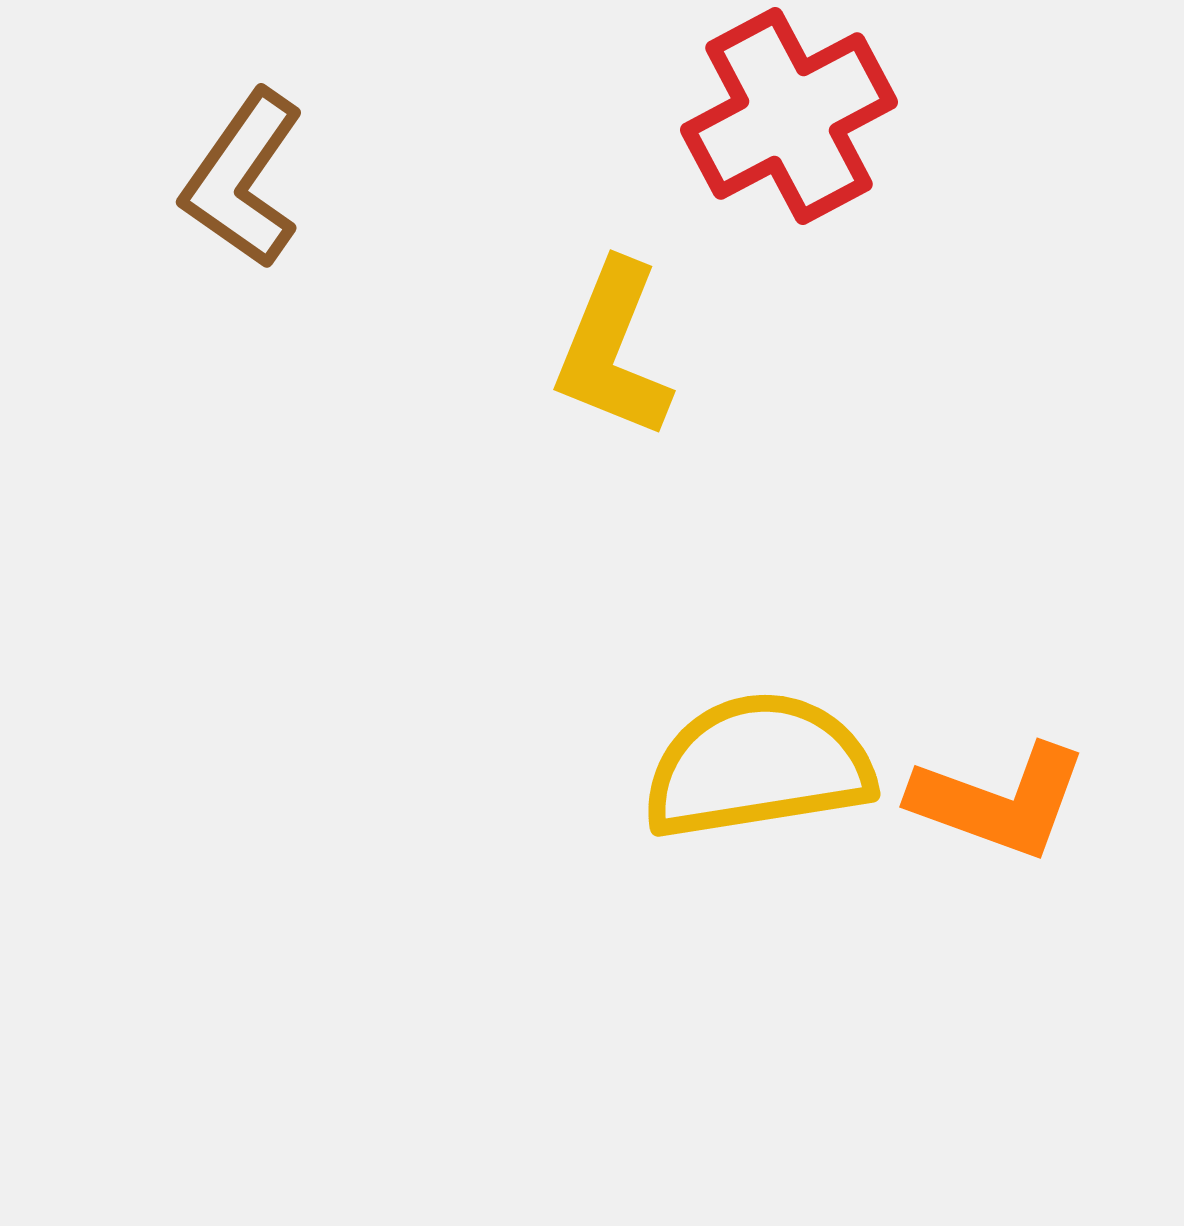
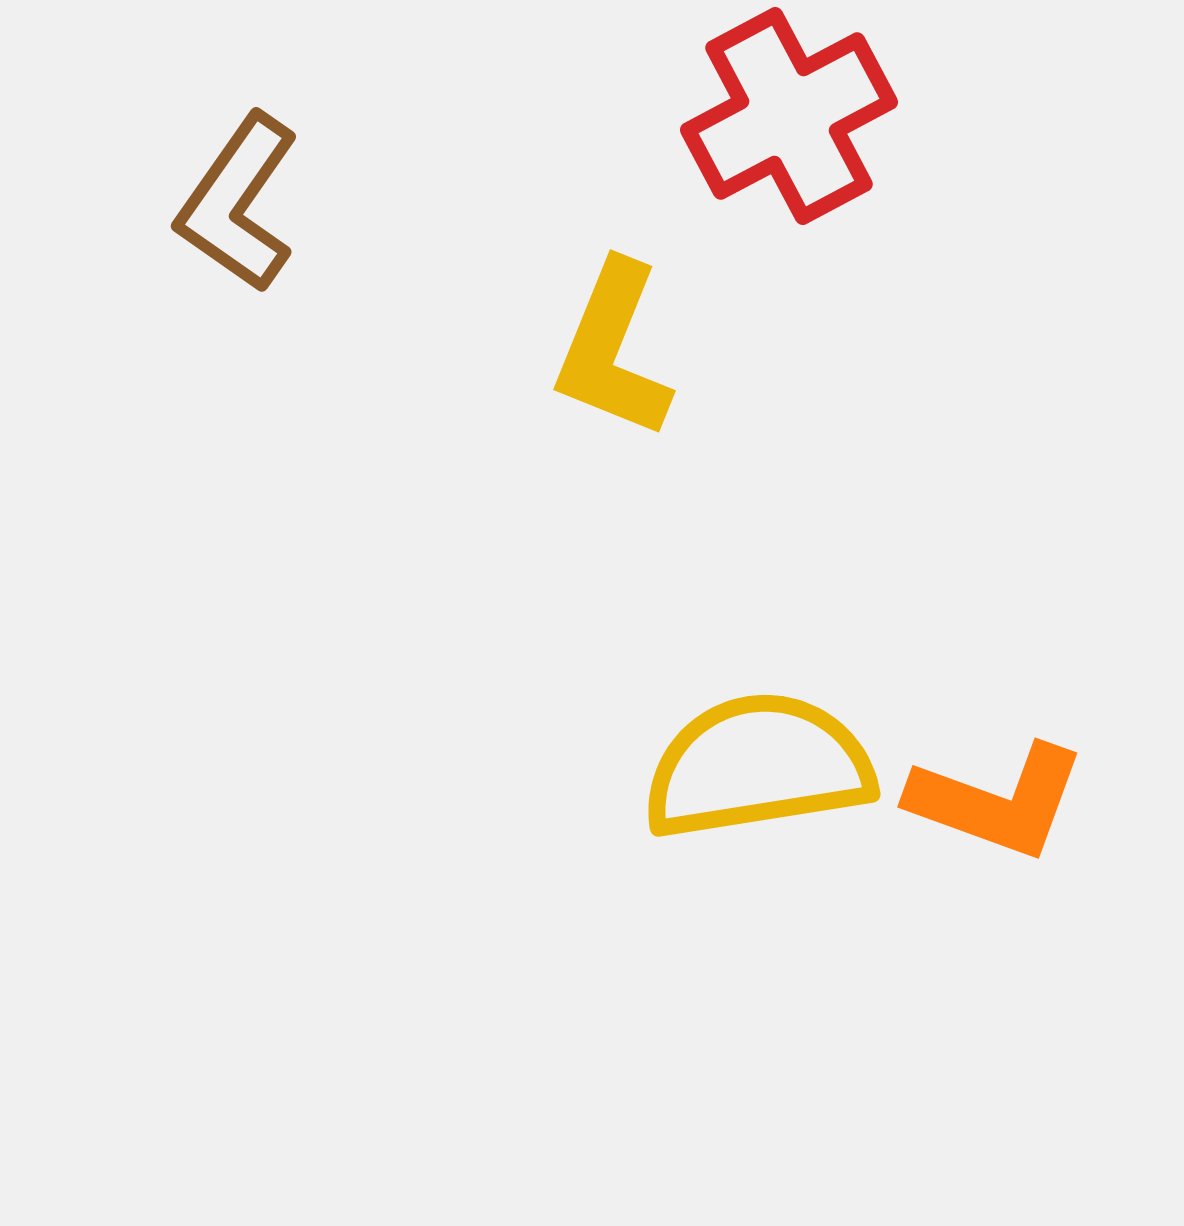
brown L-shape: moved 5 px left, 24 px down
orange L-shape: moved 2 px left
